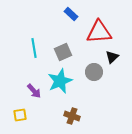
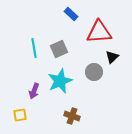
gray square: moved 4 px left, 3 px up
purple arrow: rotated 63 degrees clockwise
